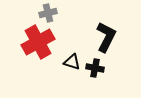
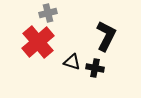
black L-shape: moved 1 px up
red cross: rotated 12 degrees counterclockwise
